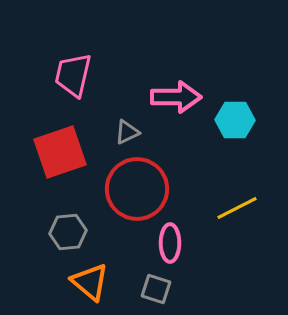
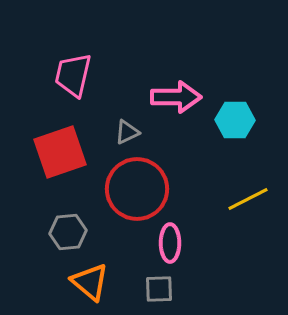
yellow line: moved 11 px right, 9 px up
gray square: moved 3 px right; rotated 20 degrees counterclockwise
